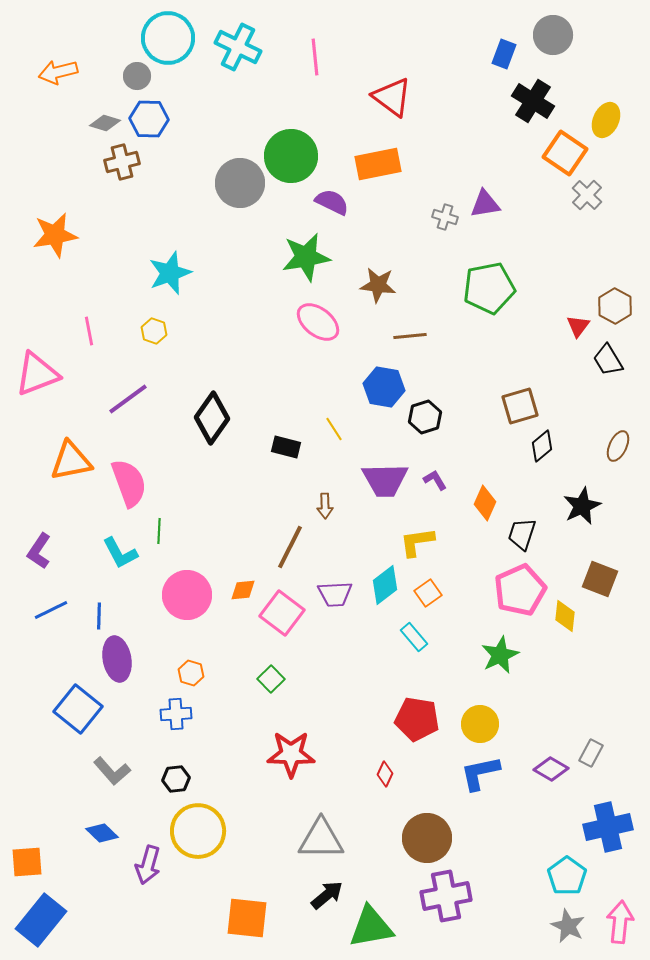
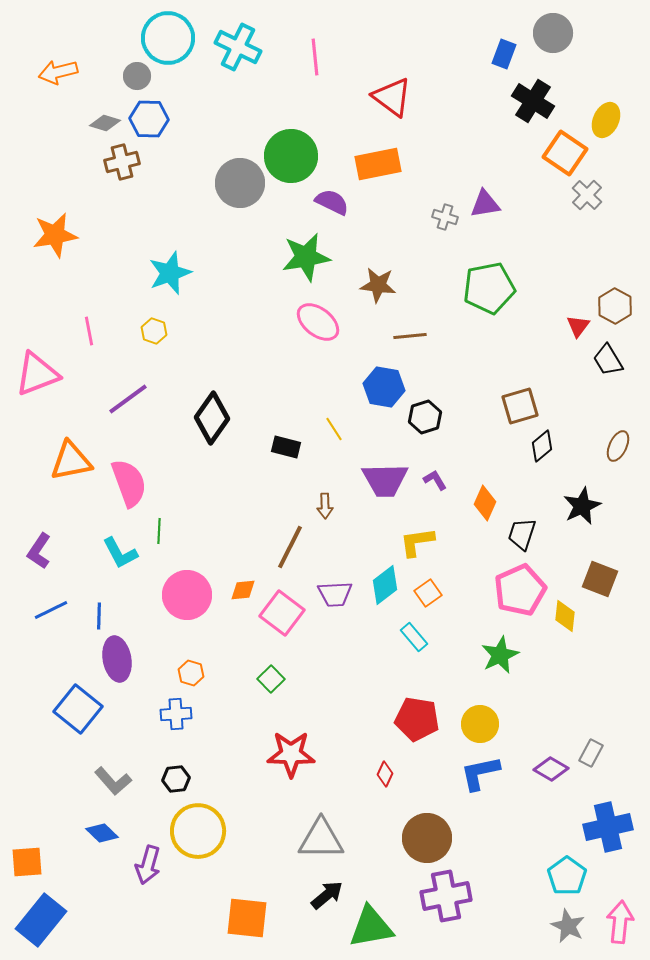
gray circle at (553, 35): moved 2 px up
gray L-shape at (112, 771): moved 1 px right, 10 px down
